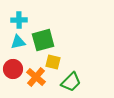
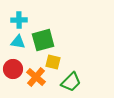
cyan triangle: rotated 21 degrees clockwise
